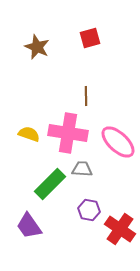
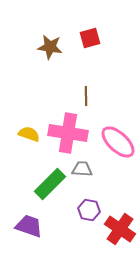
brown star: moved 13 px right; rotated 15 degrees counterclockwise
purple trapezoid: rotated 144 degrees clockwise
